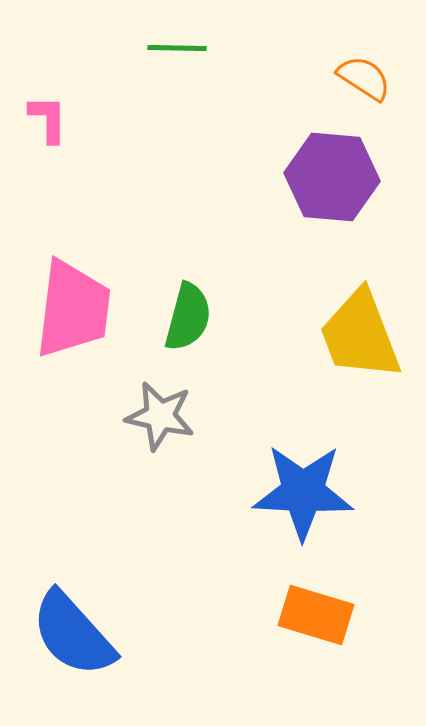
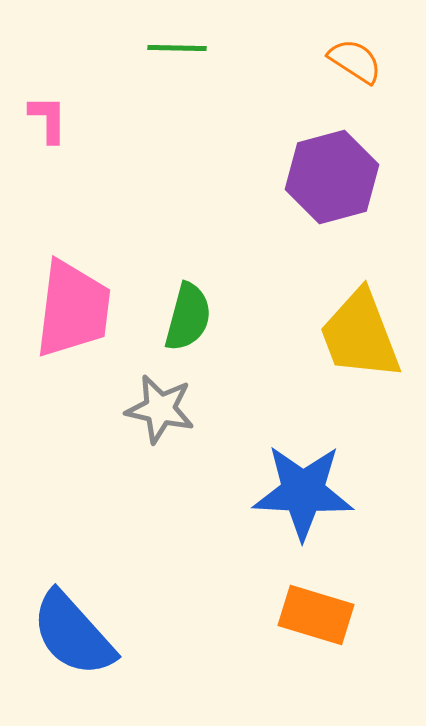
orange semicircle: moved 9 px left, 17 px up
purple hexagon: rotated 20 degrees counterclockwise
gray star: moved 7 px up
